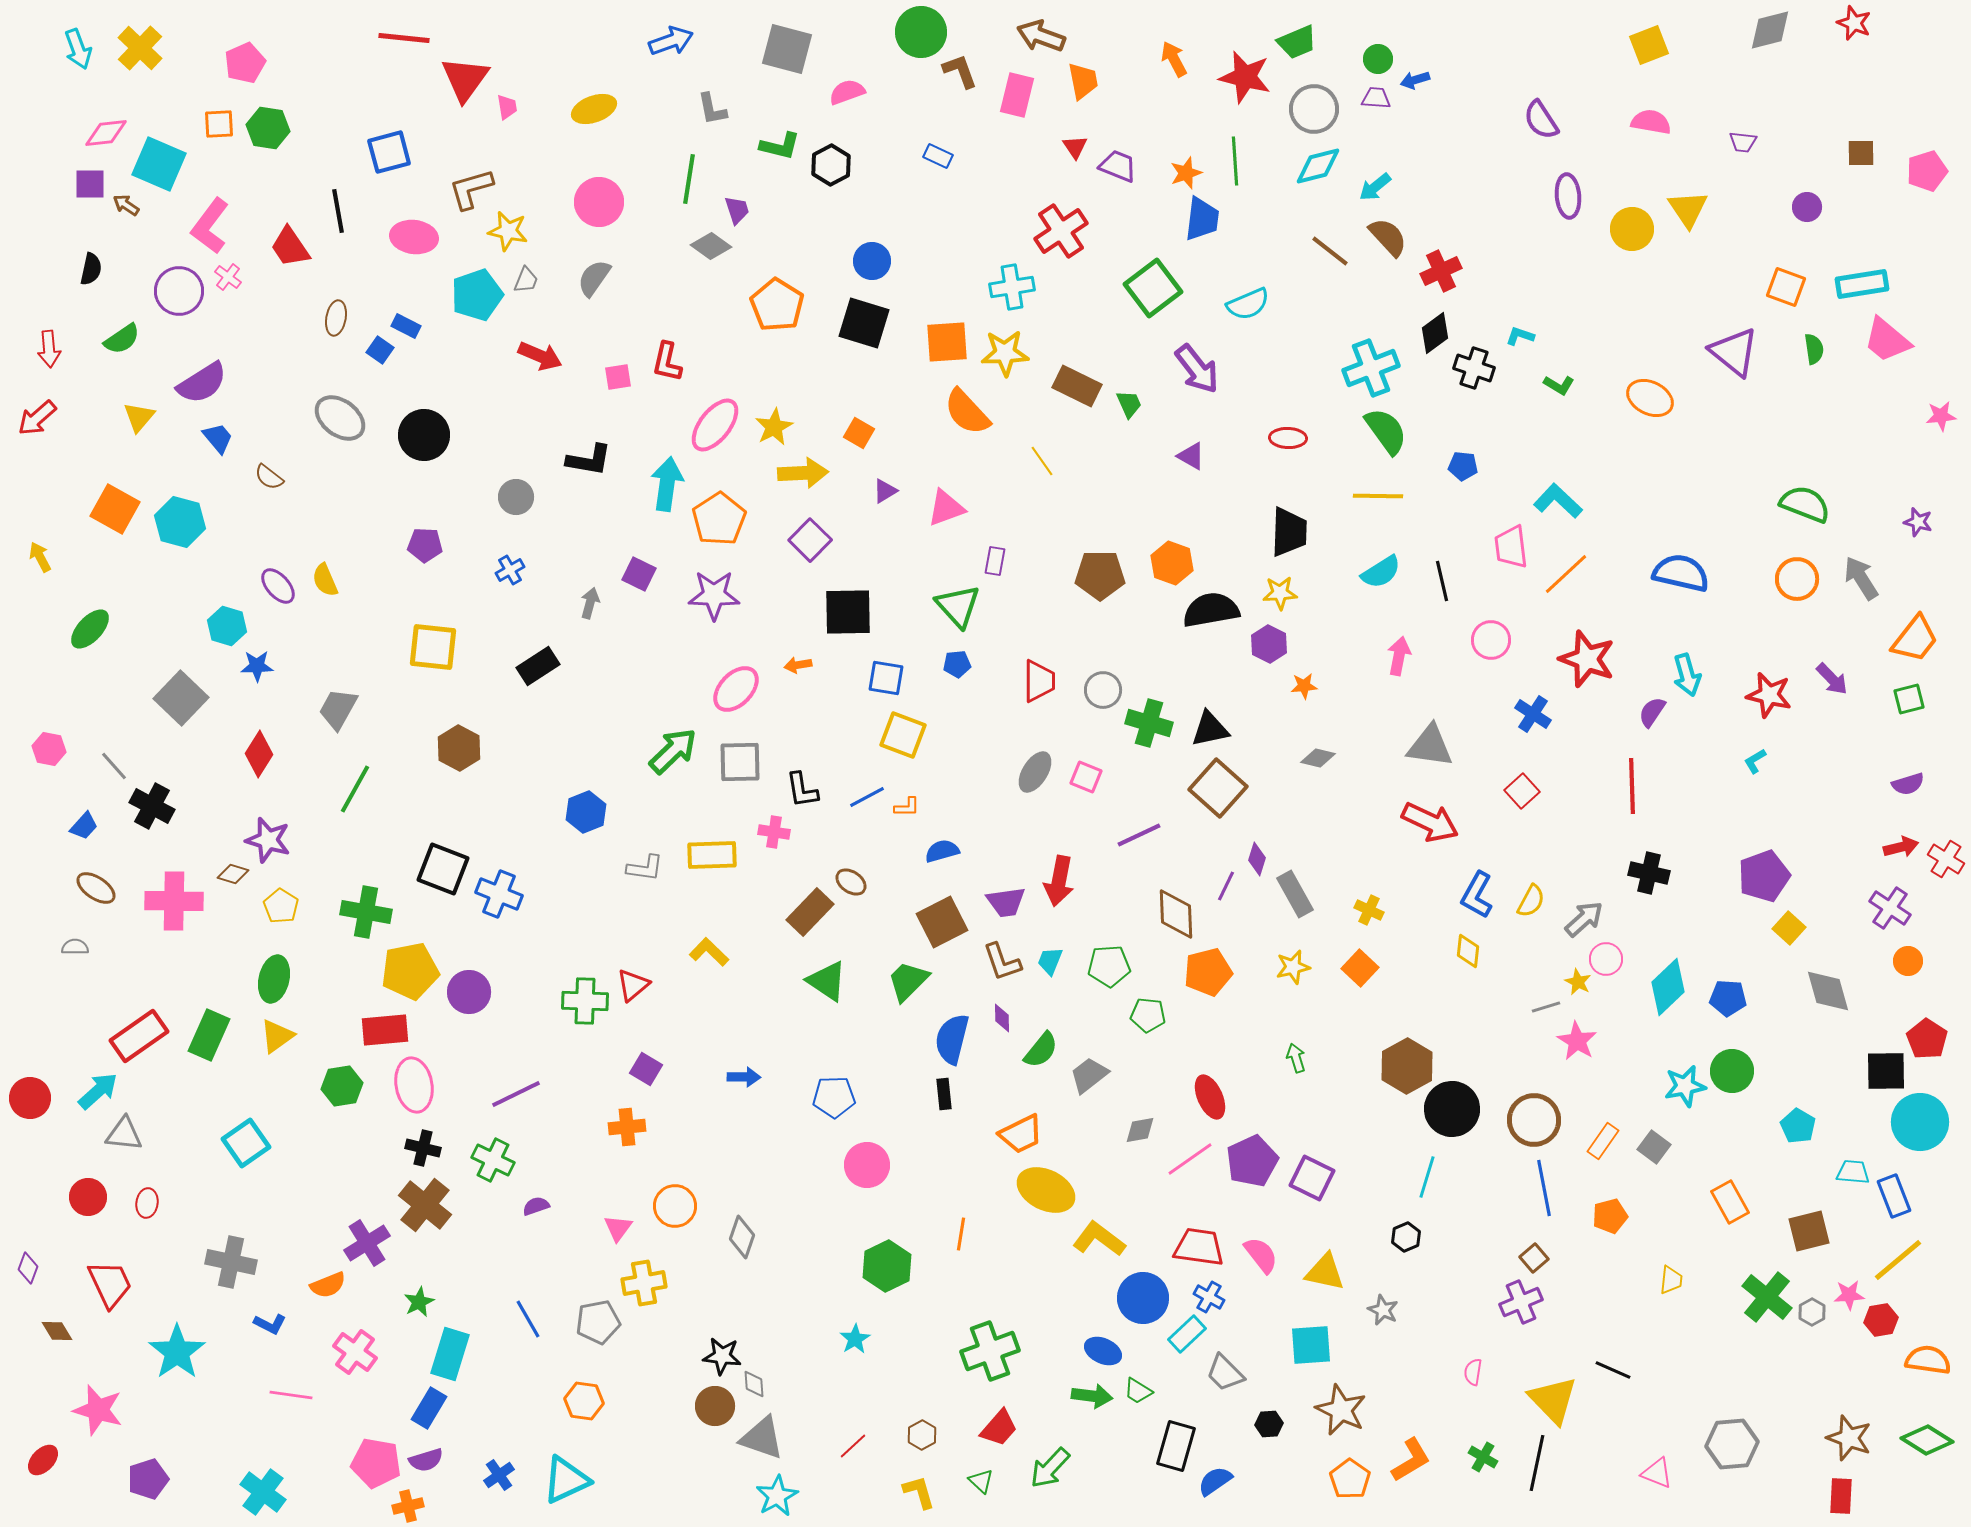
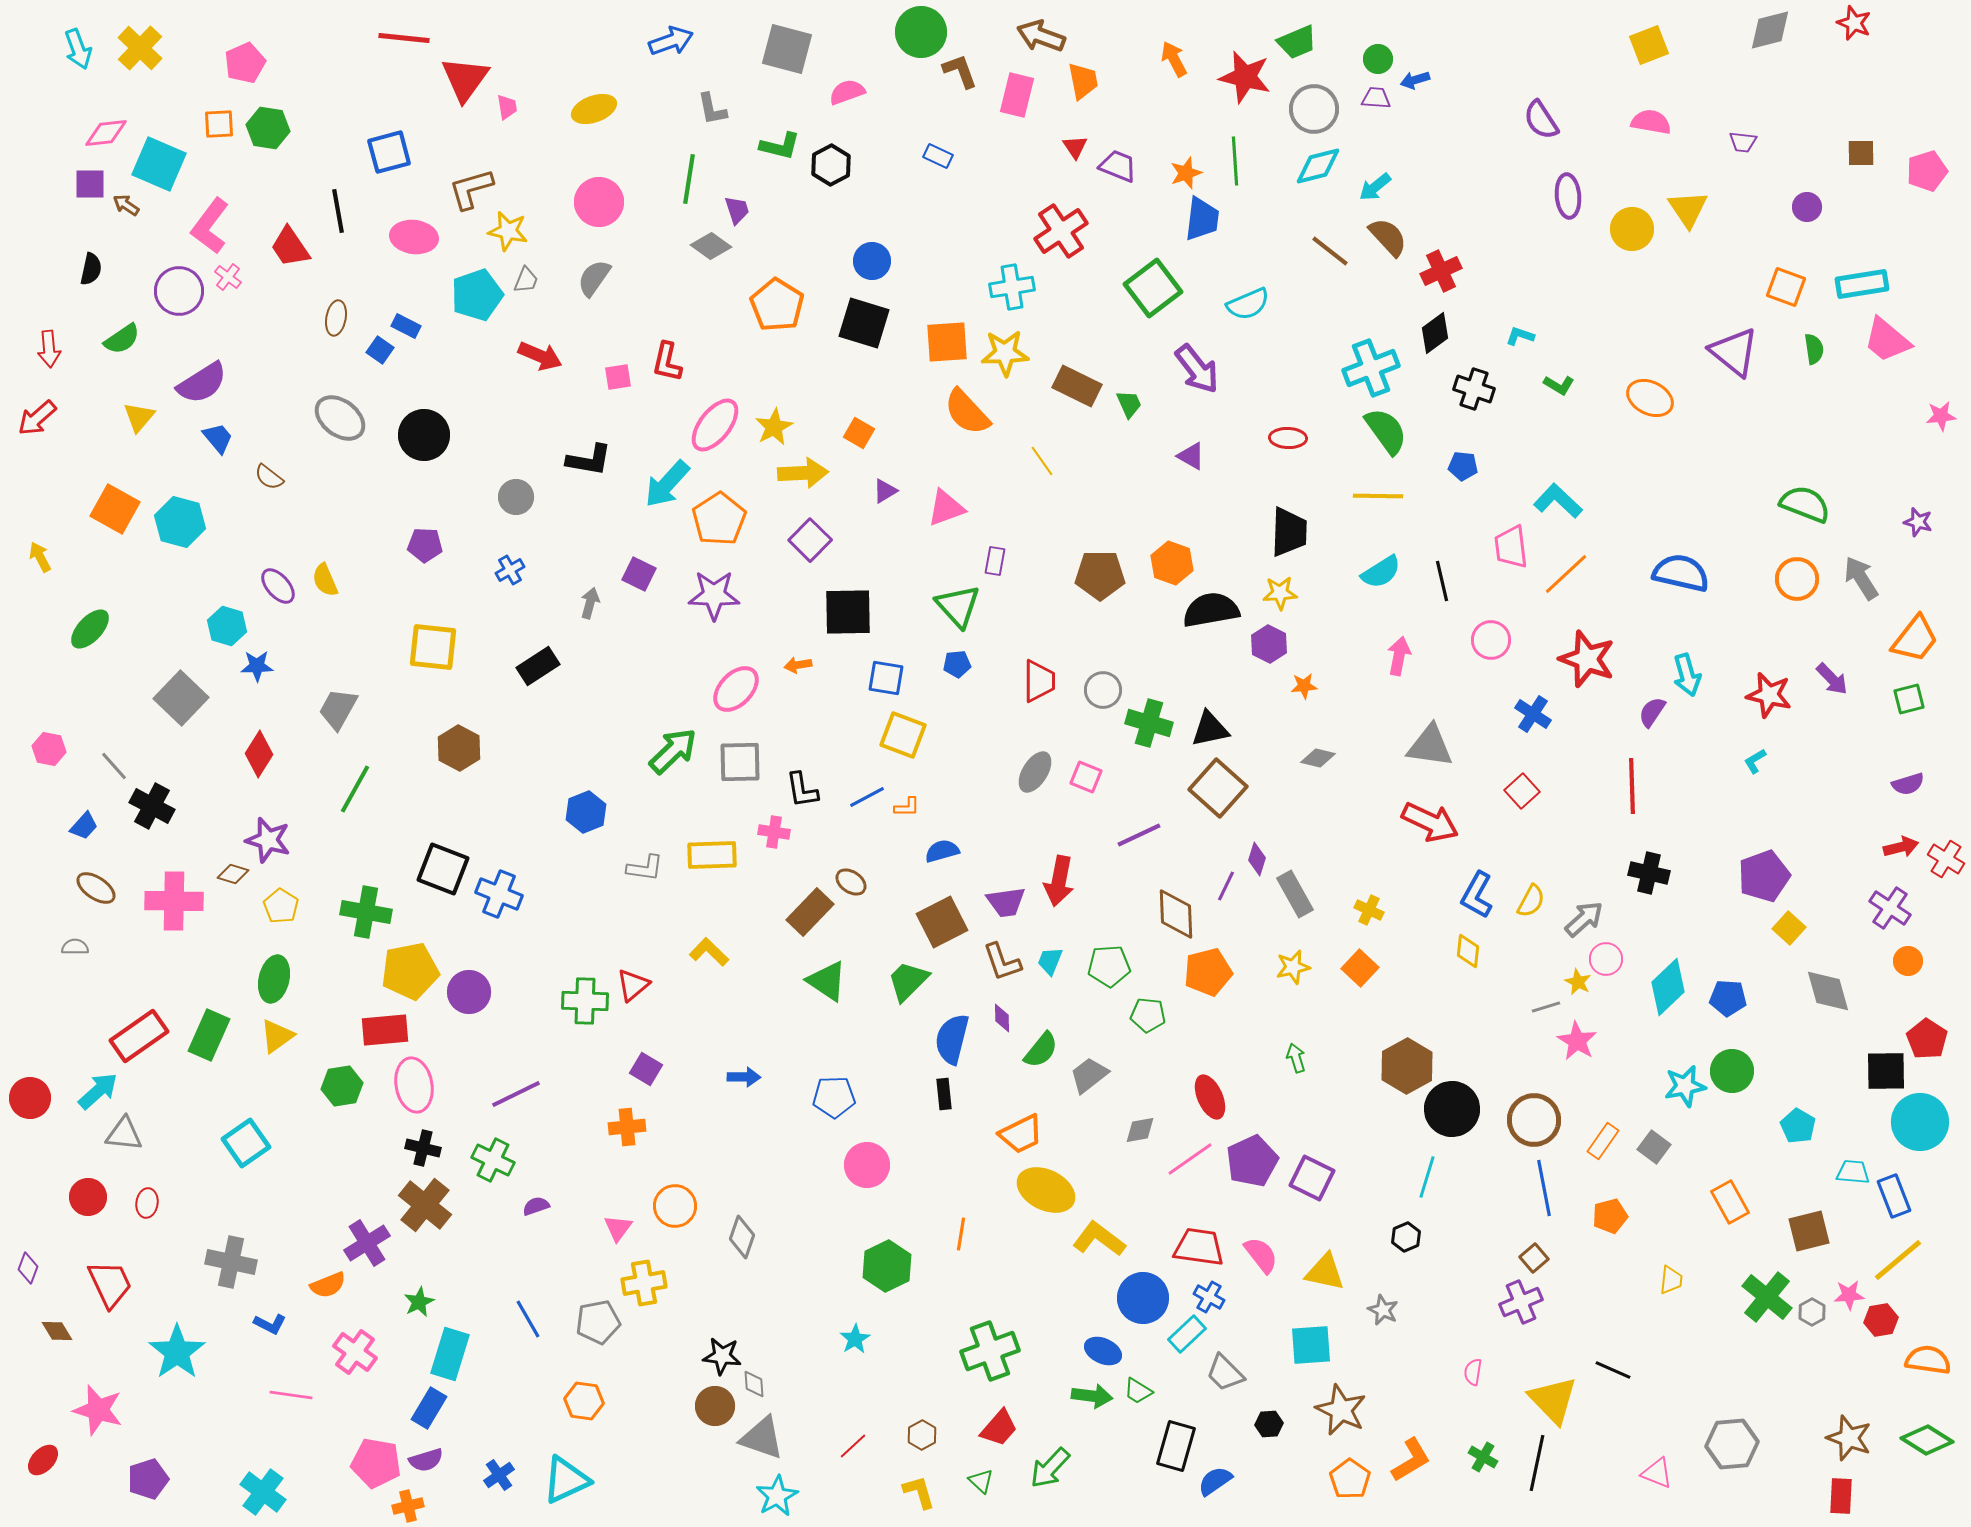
black cross at (1474, 368): moved 21 px down
cyan arrow at (667, 484): rotated 146 degrees counterclockwise
